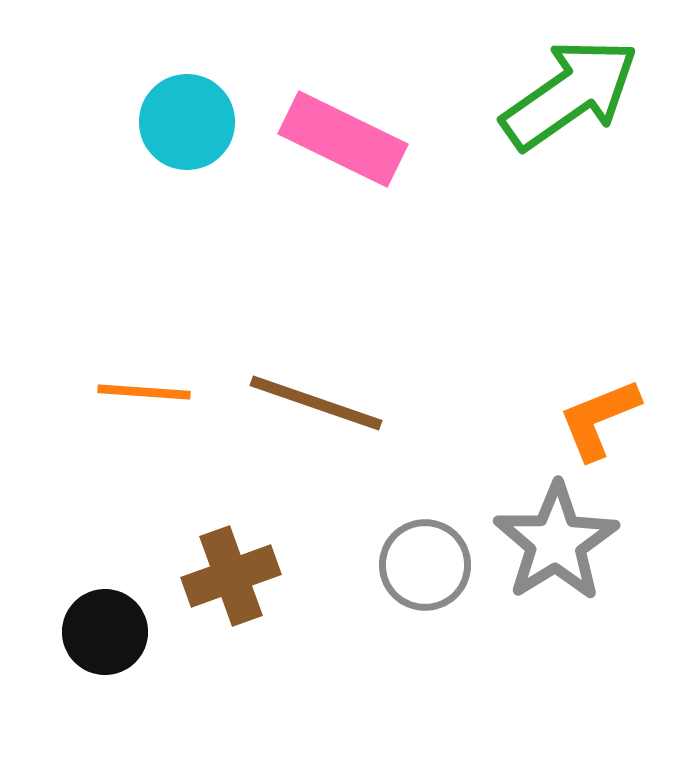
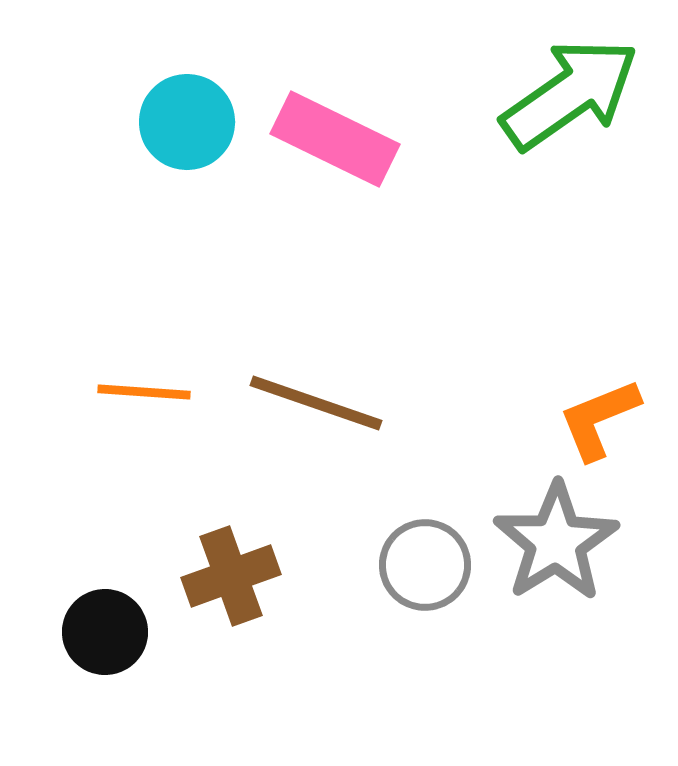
pink rectangle: moved 8 px left
